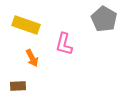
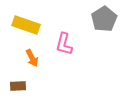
gray pentagon: rotated 10 degrees clockwise
